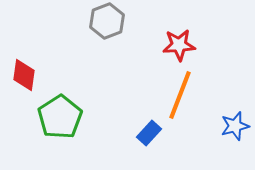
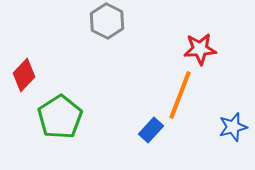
gray hexagon: rotated 12 degrees counterclockwise
red star: moved 21 px right, 4 px down
red diamond: rotated 36 degrees clockwise
blue star: moved 2 px left, 1 px down
blue rectangle: moved 2 px right, 3 px up
